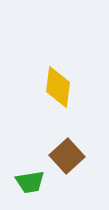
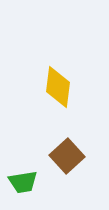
green trapezoid: moved 7 px left
